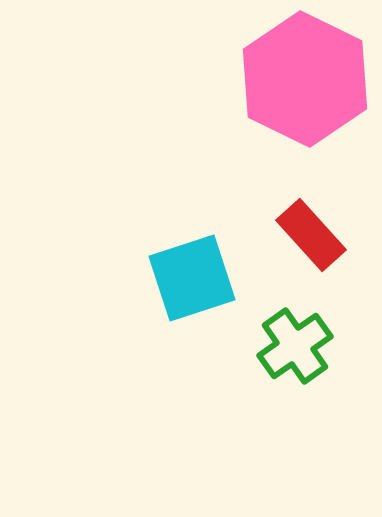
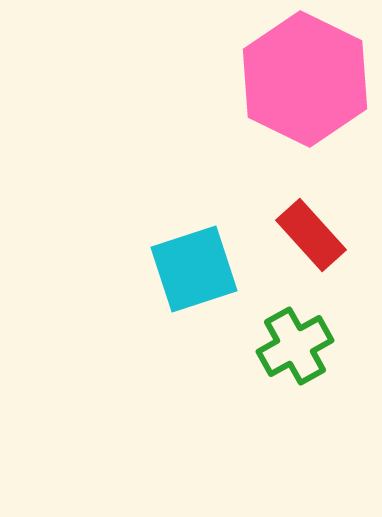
cyan square: moved 2 px right, 9 px up
green cross: rotated 6 degrees clockwise
